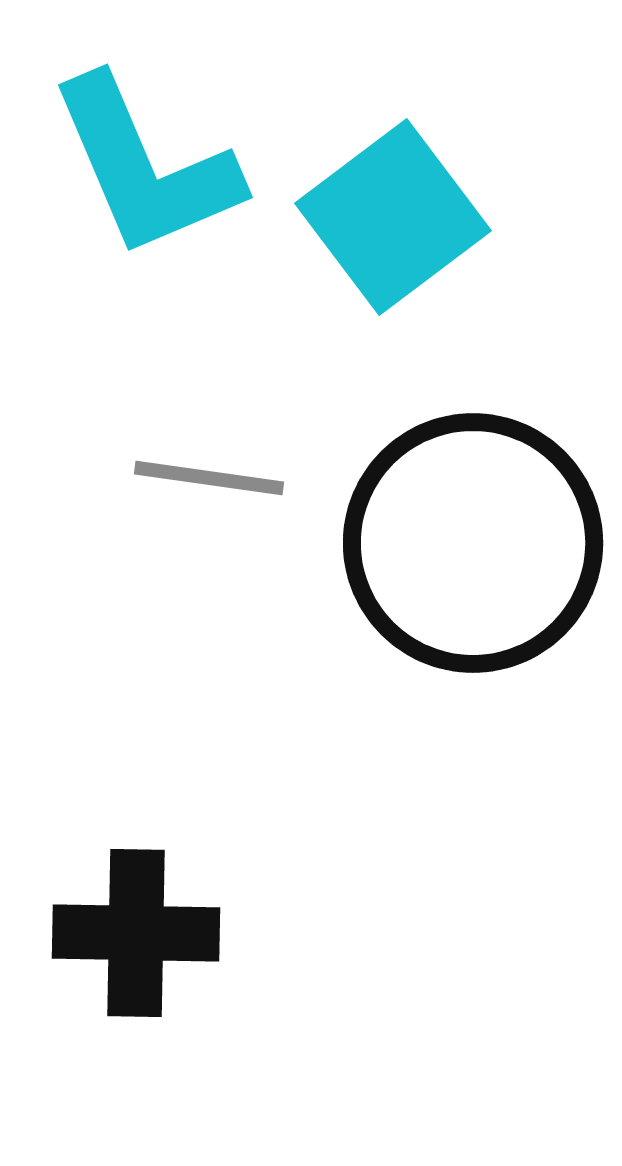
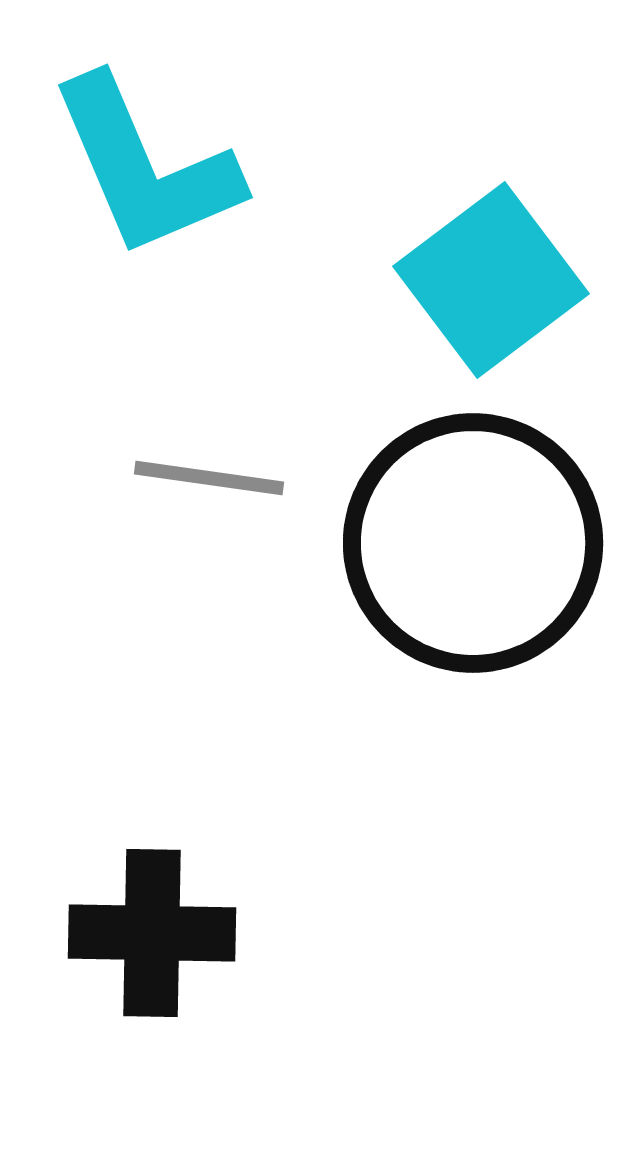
cyan square: moved 98 px right, 63 px down
black cross: moved 16 px right
